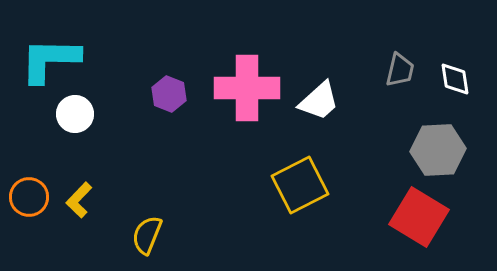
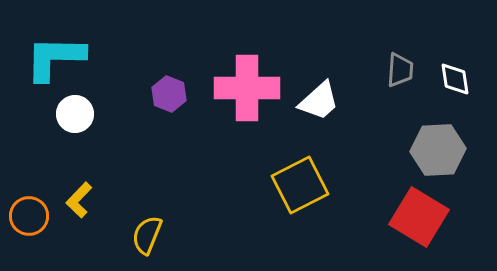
cyan L-shape: moved 5 px right, 2 px up
gray trapezoid: rotated 9 degrees counterclockwise
orange circle: moved 19 px down
